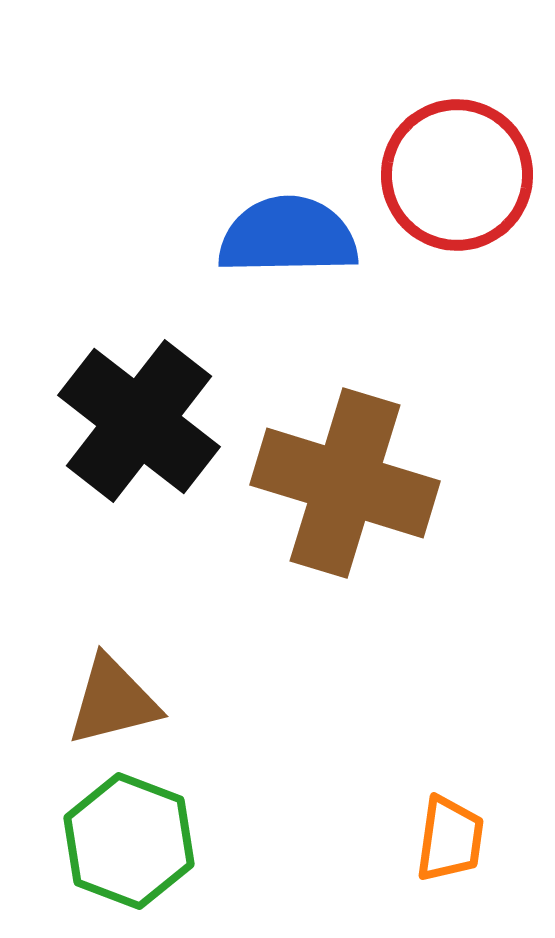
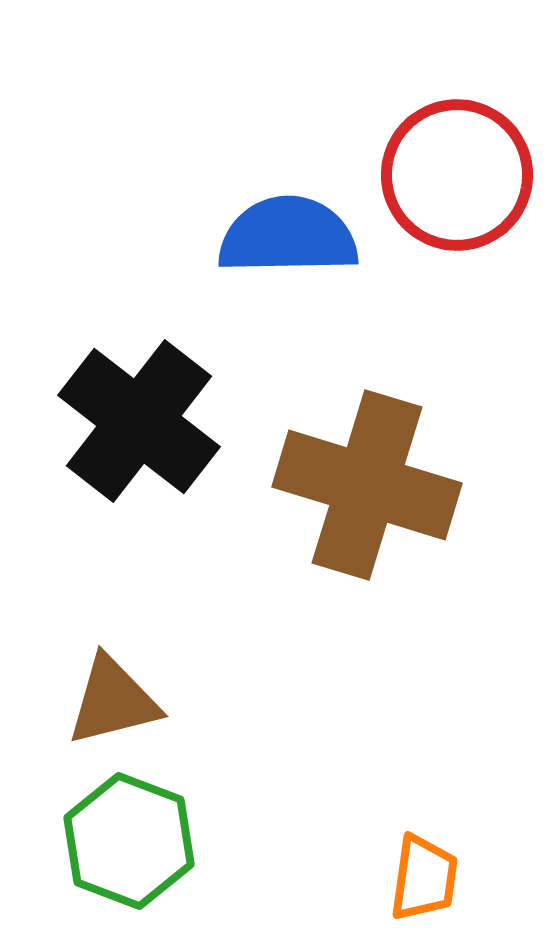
brown cross: moved 22 px right, 2 px down
orange trapezoid: moved 26 px left, 39 px down
